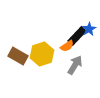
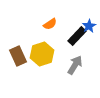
blue star: moved 3 px up
orange semicircle: moved 17 px left, 22 px up
brown rectangle: rotated 36 degrees clockwise
